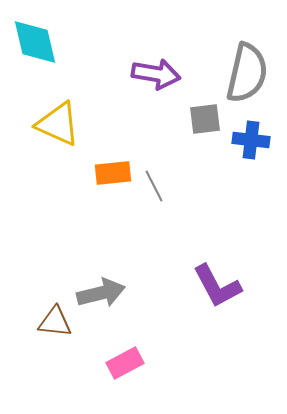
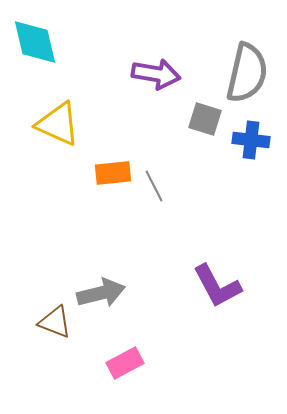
gray square: rotated 24 degrees clockwise
brown triangle: rotated 15 degrees clockwise
